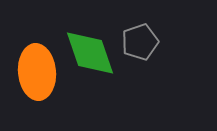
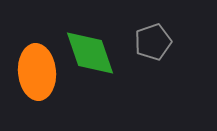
gray pentagon: moved 13 px right
